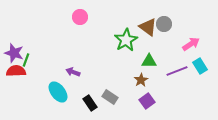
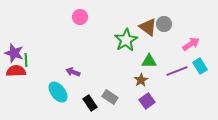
green line: rotated 24 degrees counterclockwise
